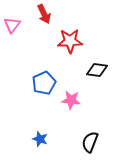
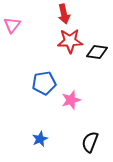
red arrow: moved 20 px right; rotated 12 degrees clockwise
black diamond: moved 18 px up
blue pentagon: rotated 15 degrees clockwise
pink star: rotated 24 degrees counterclockwise
blue star: rotated 28 degrees clockwise
